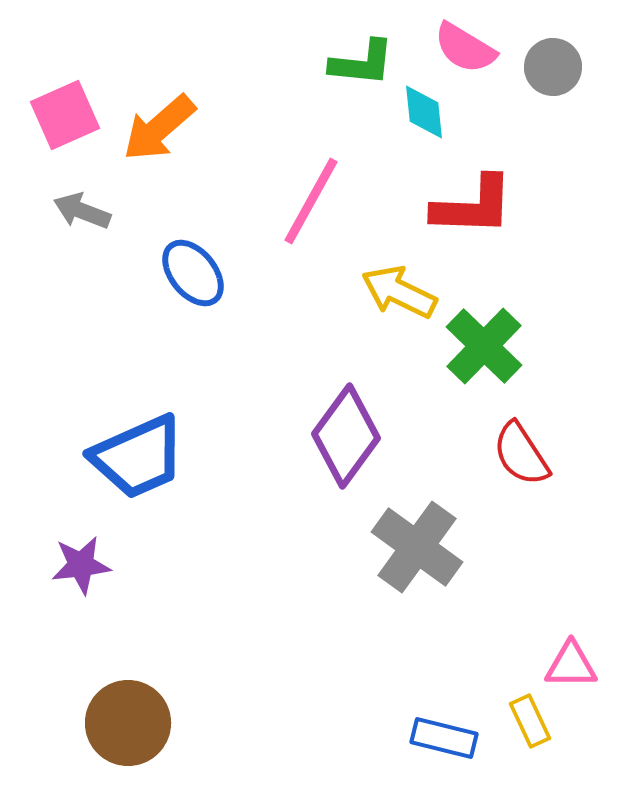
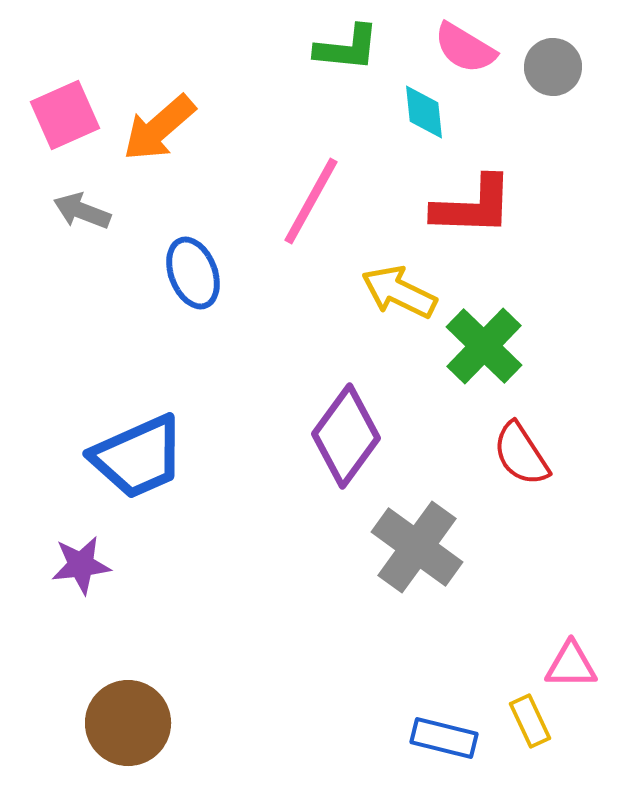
green L-shape: moved 15 px left, 15 px up
blue ellipse: rotated 18 degrees clockwise
